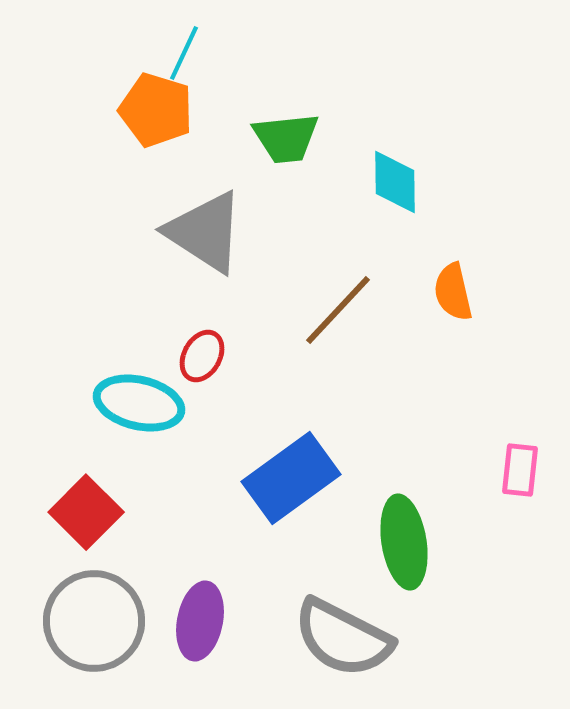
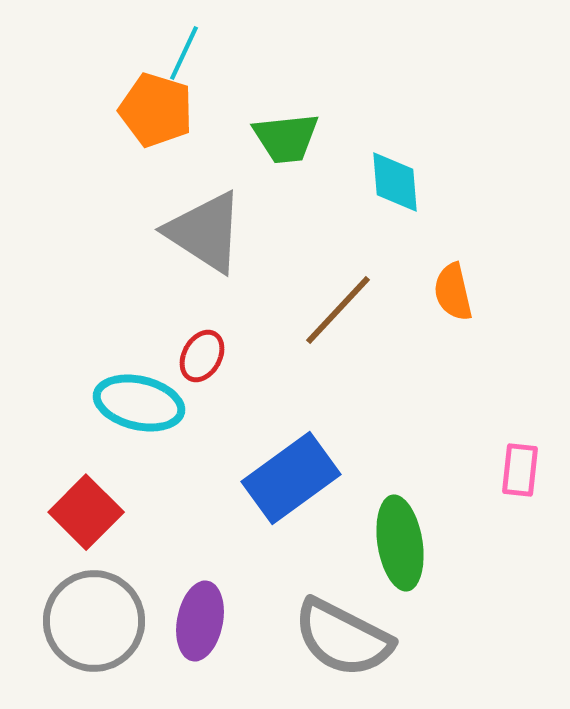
cyan diamond: rotated 4 degrees counterclockwise
green ellipse: moved 4 px left, 1 px down
